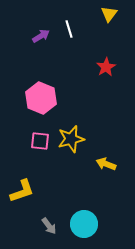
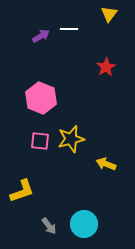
white line: rotated 72 degrees counterclockwise
